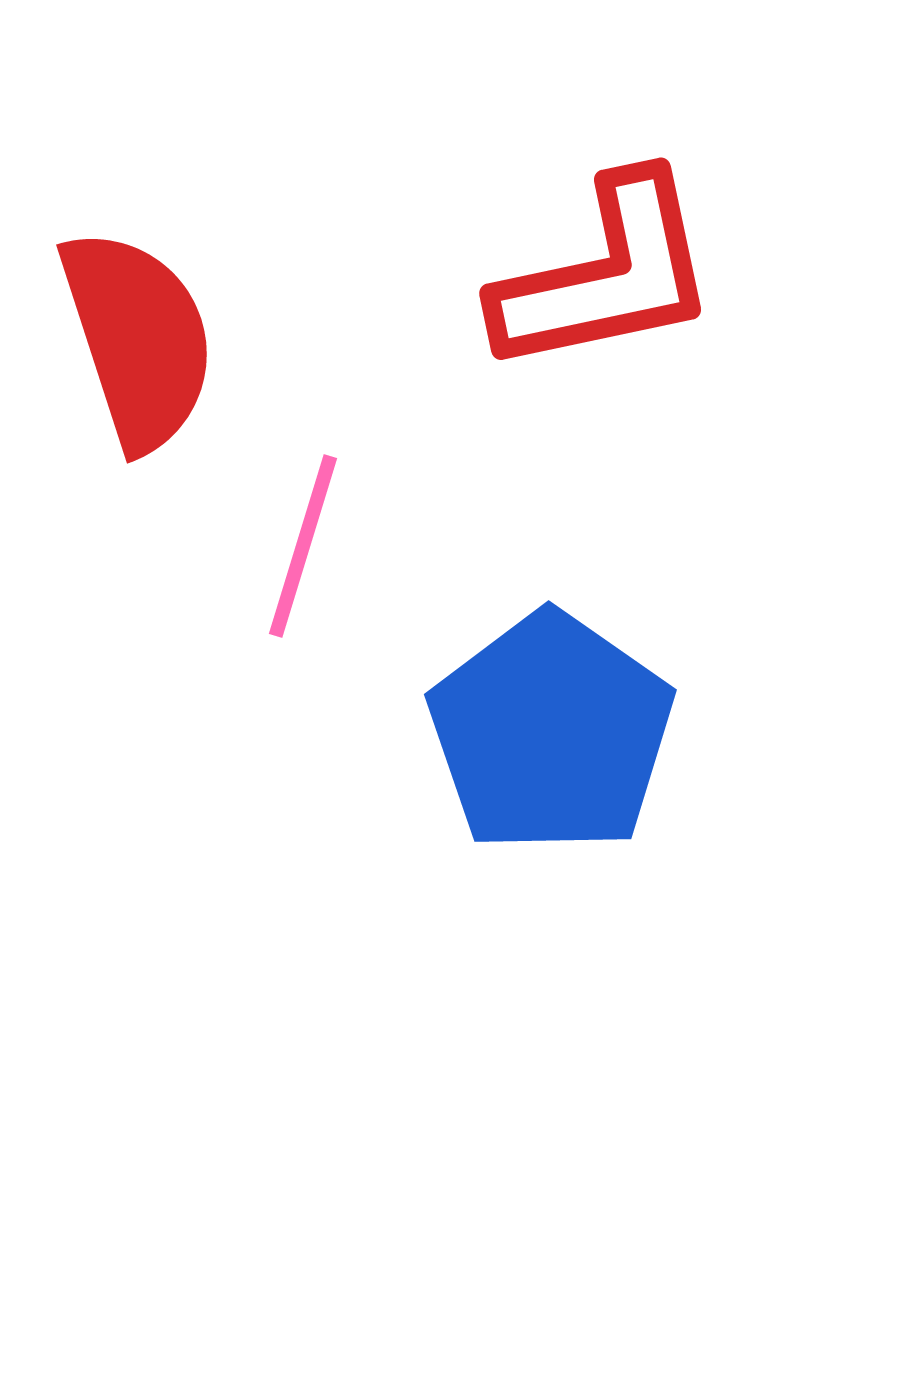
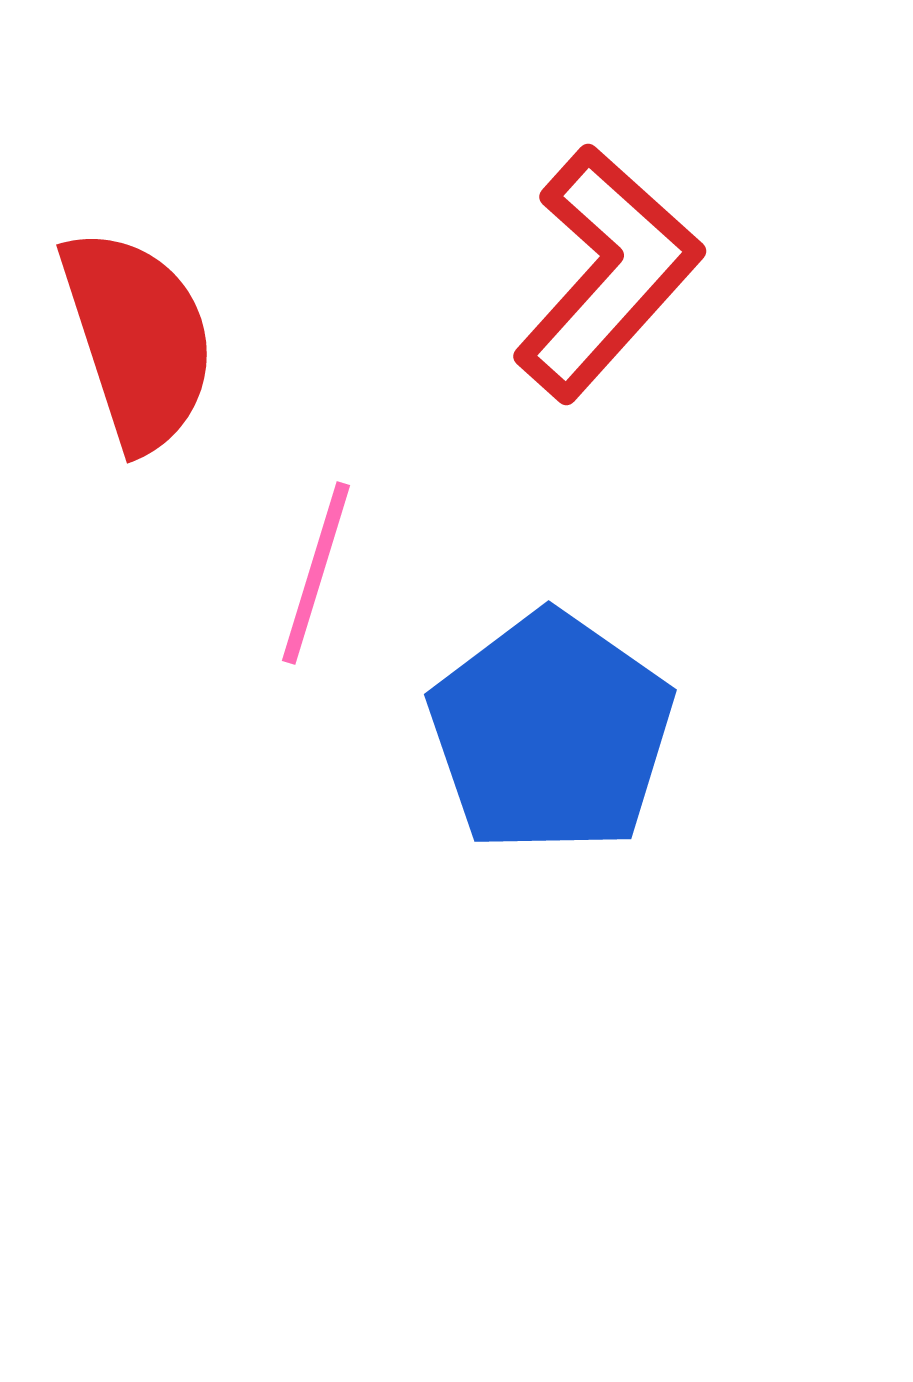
red L-shape: moved 1 px right, 2 px up; rotated 36 degrees counterclockwise
pink line: moved 13 px right, 27 px down
